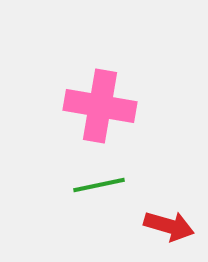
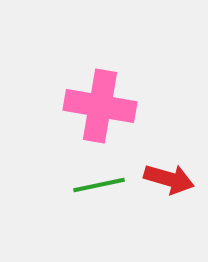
red arrow: moved 47 px up
